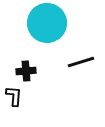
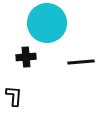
black line: rotated 12 degrees clockwise
black cross: moved 14 px up
